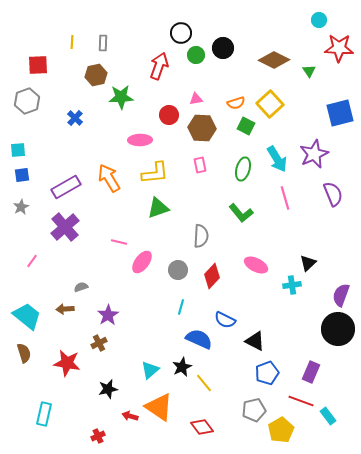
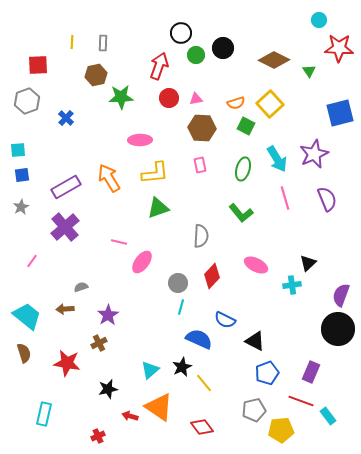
red circle at (169, 115): moved 17 px up
blue cross at (75, 118): moved 9 px left
purple semicircle at (333, 194): moved 6 px left, 5 px down
gray circle at (178, 270): moved 13 px down
yellow pentagon at (281, 430): rotated 25 degrees clockwise
